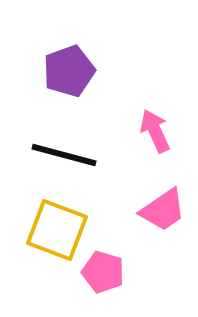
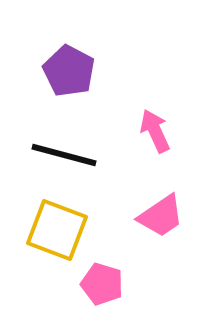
purple pentagon: rotated 24 degrees counterclockwise
pink trapezoid: moved 2 px left, 6 px down
pink pentagon: moved 1 px left, 12 px down
